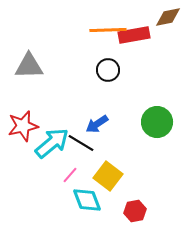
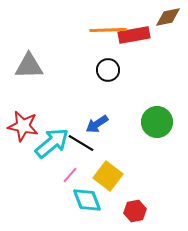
red star: rotated 24 degrees clockwise
